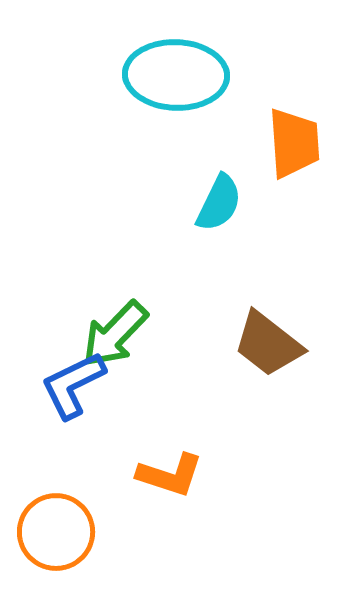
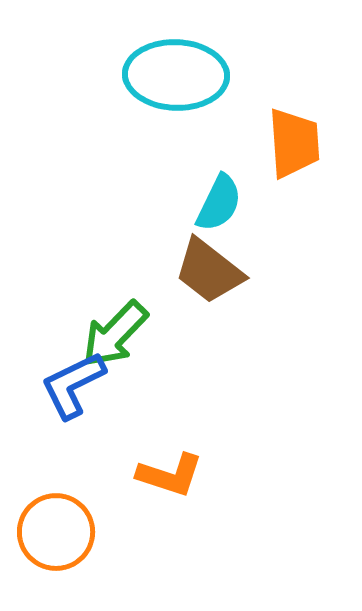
brown trapezoid: moved 59 px left, 73 px up
